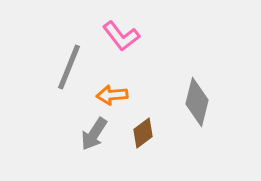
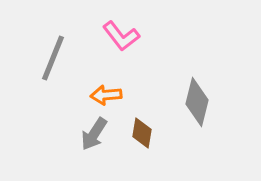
gray line: moved 16 px left, 9 px up
orange arrow: moved 6 px left
brown diamond: moved 1 px left; rotated 44 degrees counterclockwise
